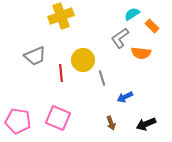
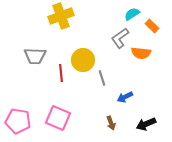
gray trapezoid: rotated 25 degrees clockwise
